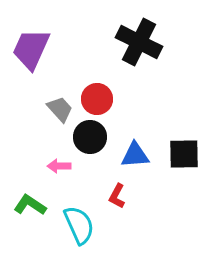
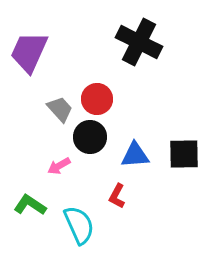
purple trapezoid: moved 2 px left, 3 px down
pink arrow: rotated 30 degrees counterclockwise
